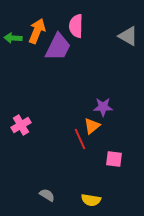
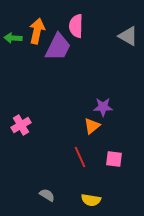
orange arrow: rotated 10 degrees counterclockwise
red line: moved 18 px down
